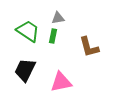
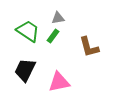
green rectangle: rotated 24 degrees clockwise
pink triangle: moved 2 px left
